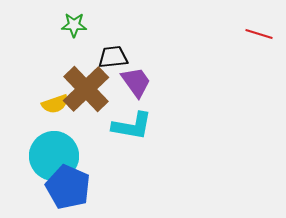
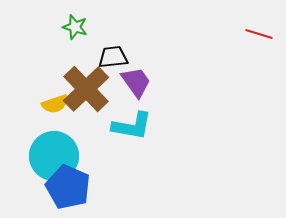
green star: moved 1 px right, 2 px down; rotated 15 degrees clockwise
